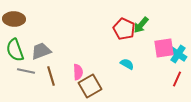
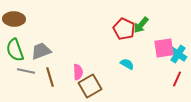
brown line: moved 1 px left, 1 px down
